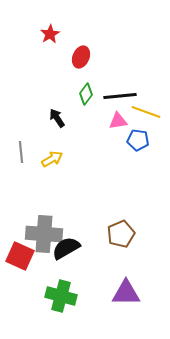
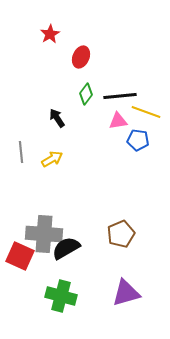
purple triangle: rotated 16 degrees counterclockwise
